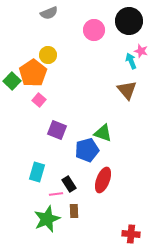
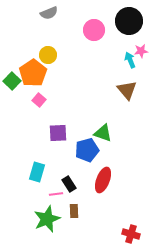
pink star: rotated 24 degrees counterclockwise
cyan arrow: moved 1 px left, 1 px up
purple square: moved 1 px right, 3 px down; rotated 24 degrees counterclockwise
red cross: rotated 12 degrees clockwise
